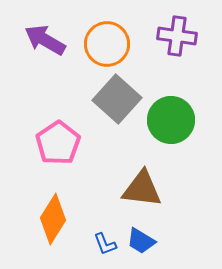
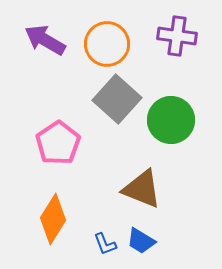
brown triangle: rotated 15 degrees clockwise
